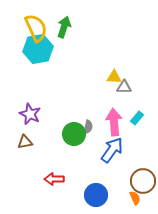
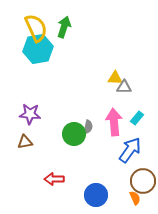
yellow triangle: moved 1 px right, 1 px down
purple star: rotated 20 degrees counterclockwise
blue arrow: moved 18 px right
